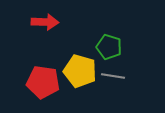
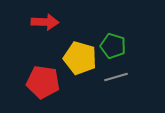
green pentagon: moved 4 px right, 1 px up
yellow pentagon: moved 13 px up
gray line: moved 3 px right, 1 px down; rotated 25 degrees counterclockwise
